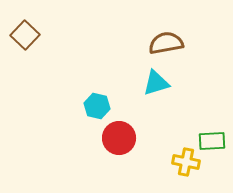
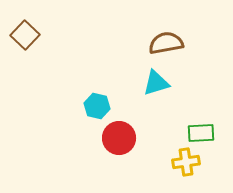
green rectangle: moved 11 px left, 8 px up
yellow cross: rotated 20 degrees counterclockwise
